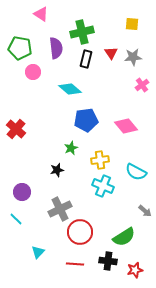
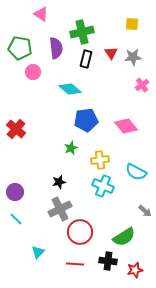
black star: moved 2 px right, 12 px down
purple circle: moved 7 px left
